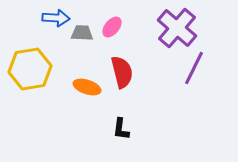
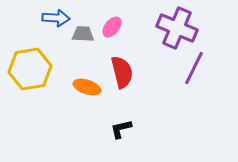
purple cross: rotated 18 degrees counterclockwise
gray trapezoid: moved 1 px right, 1 px down
black L-shape: rotated 70 degrees clockwise
